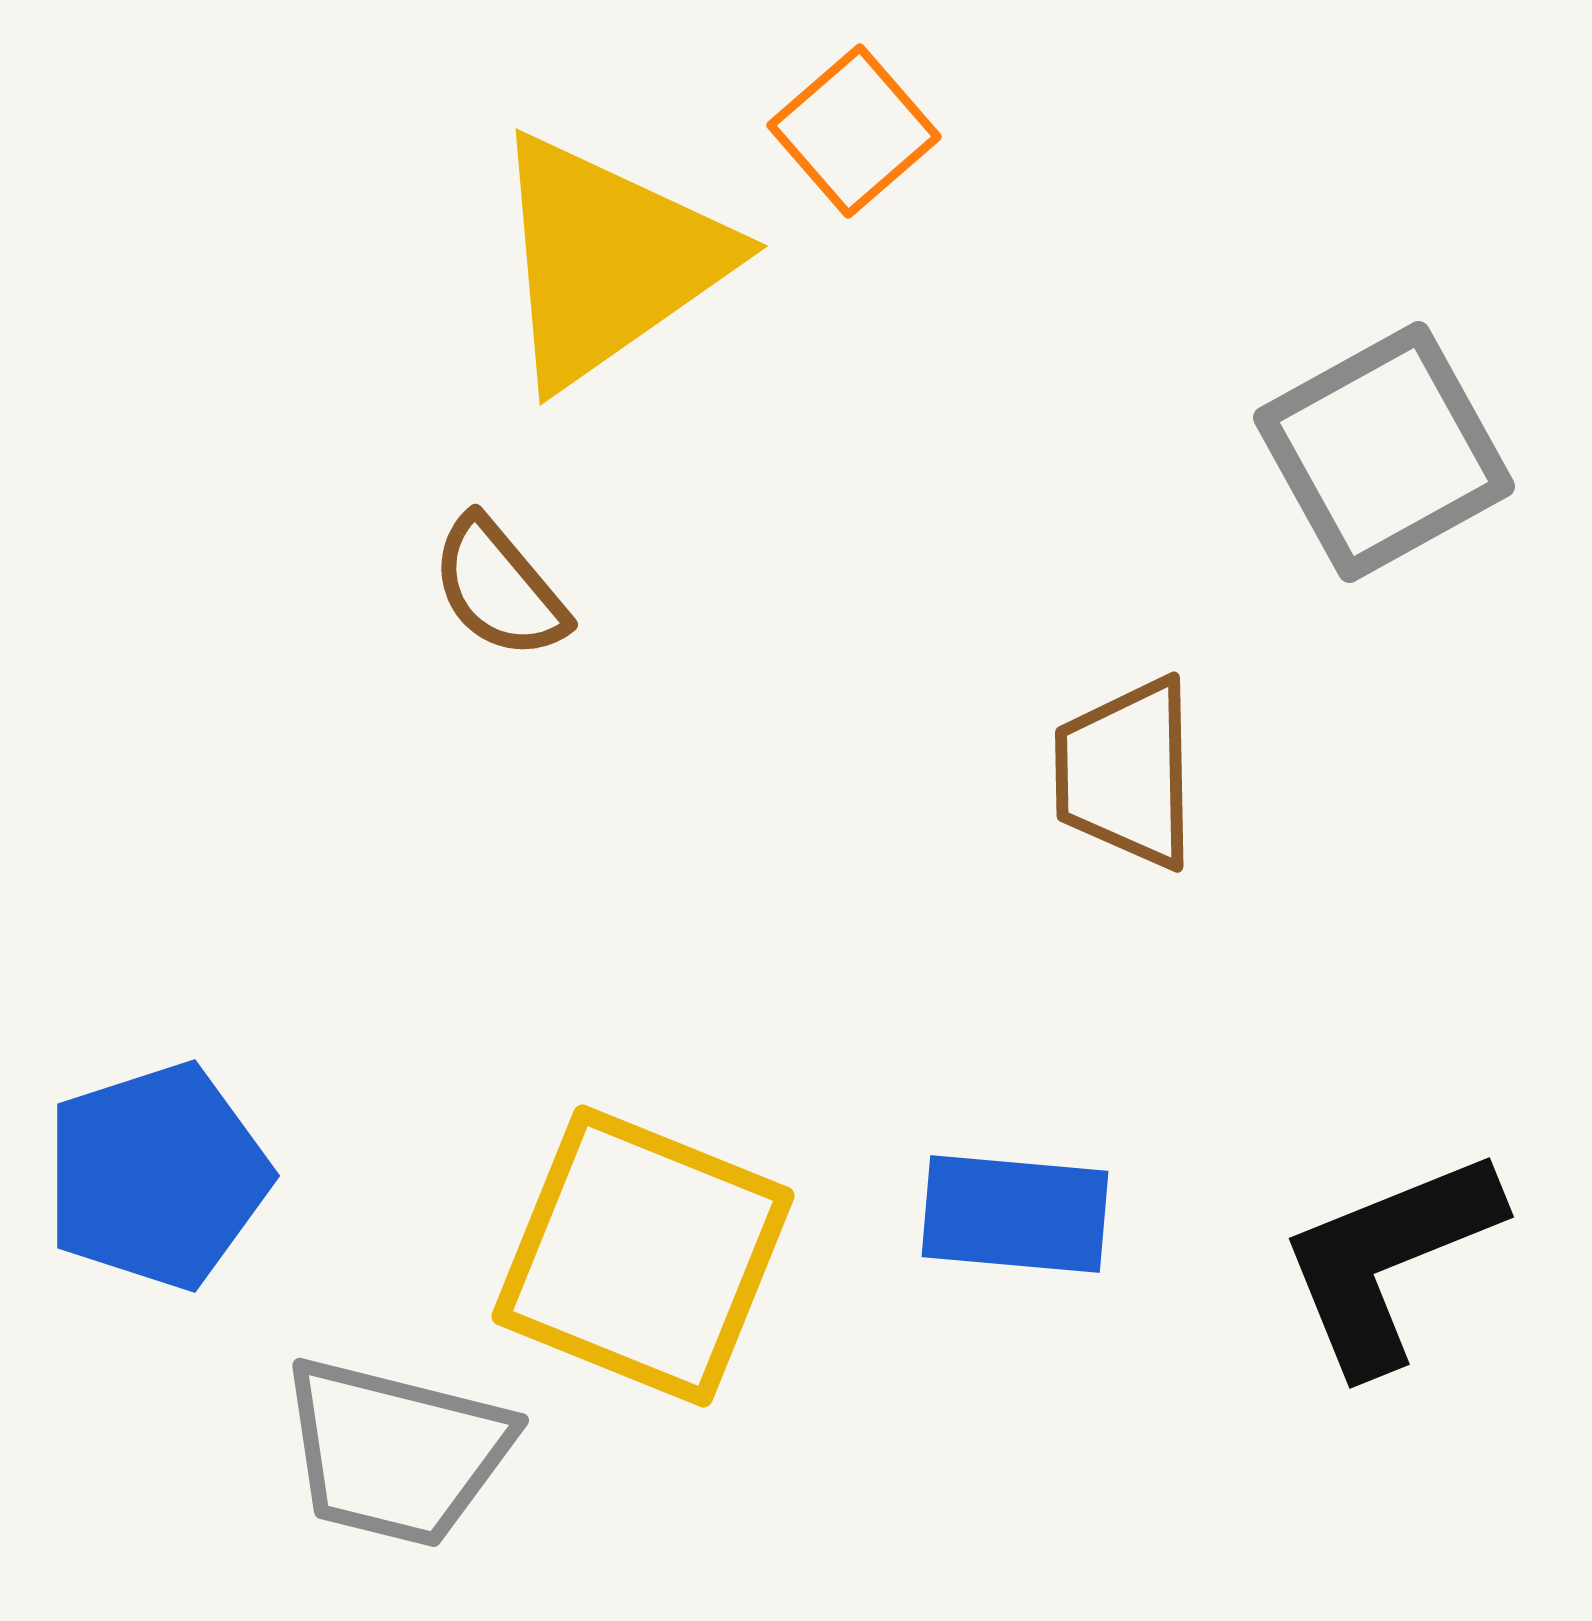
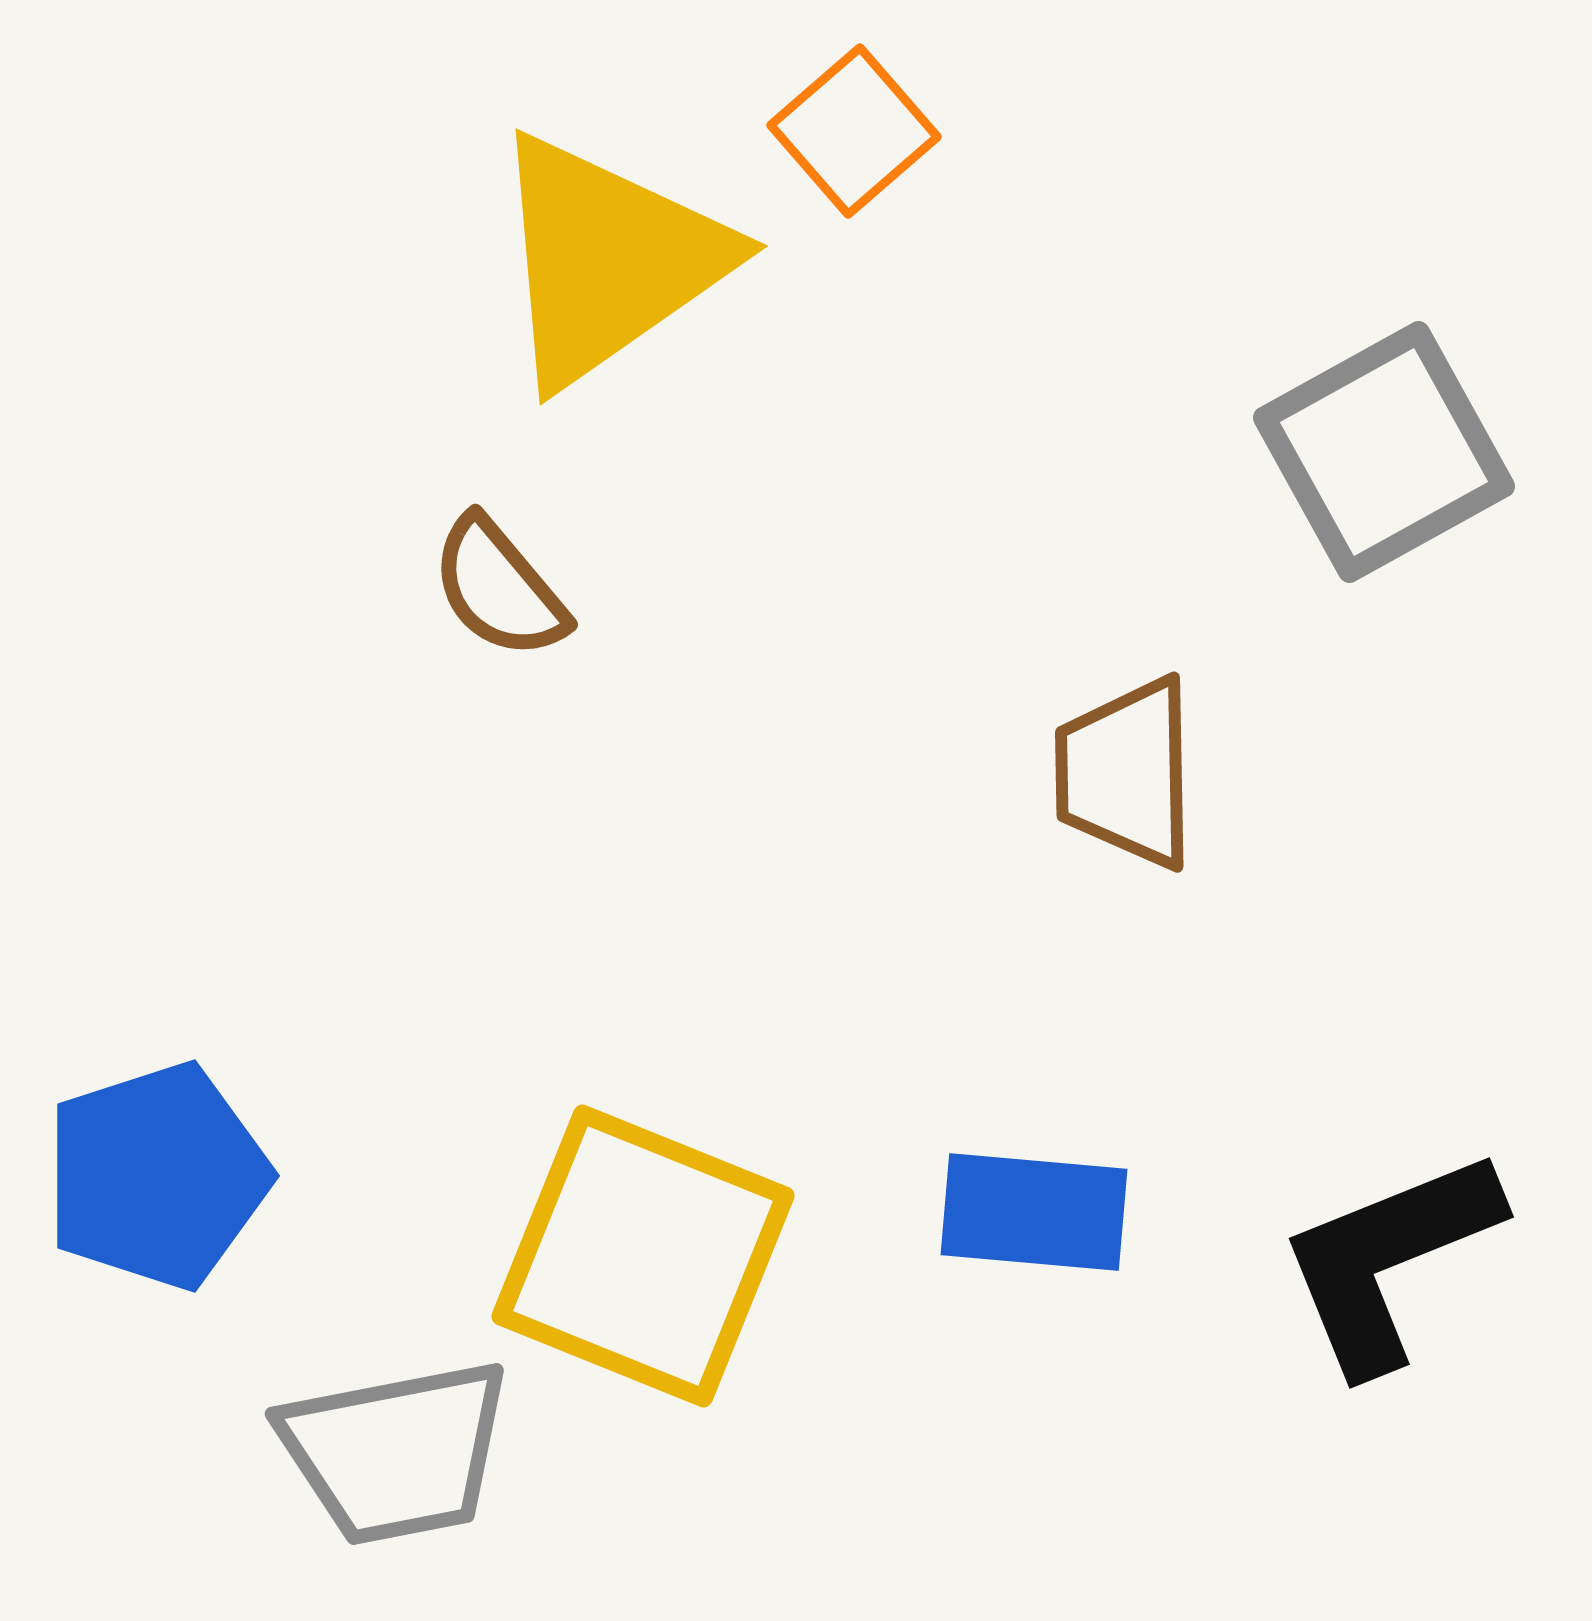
blue rectangle: moved 19 px right, 2 px up
gray trapezoid: rotated 25 degrees counterclockwise
